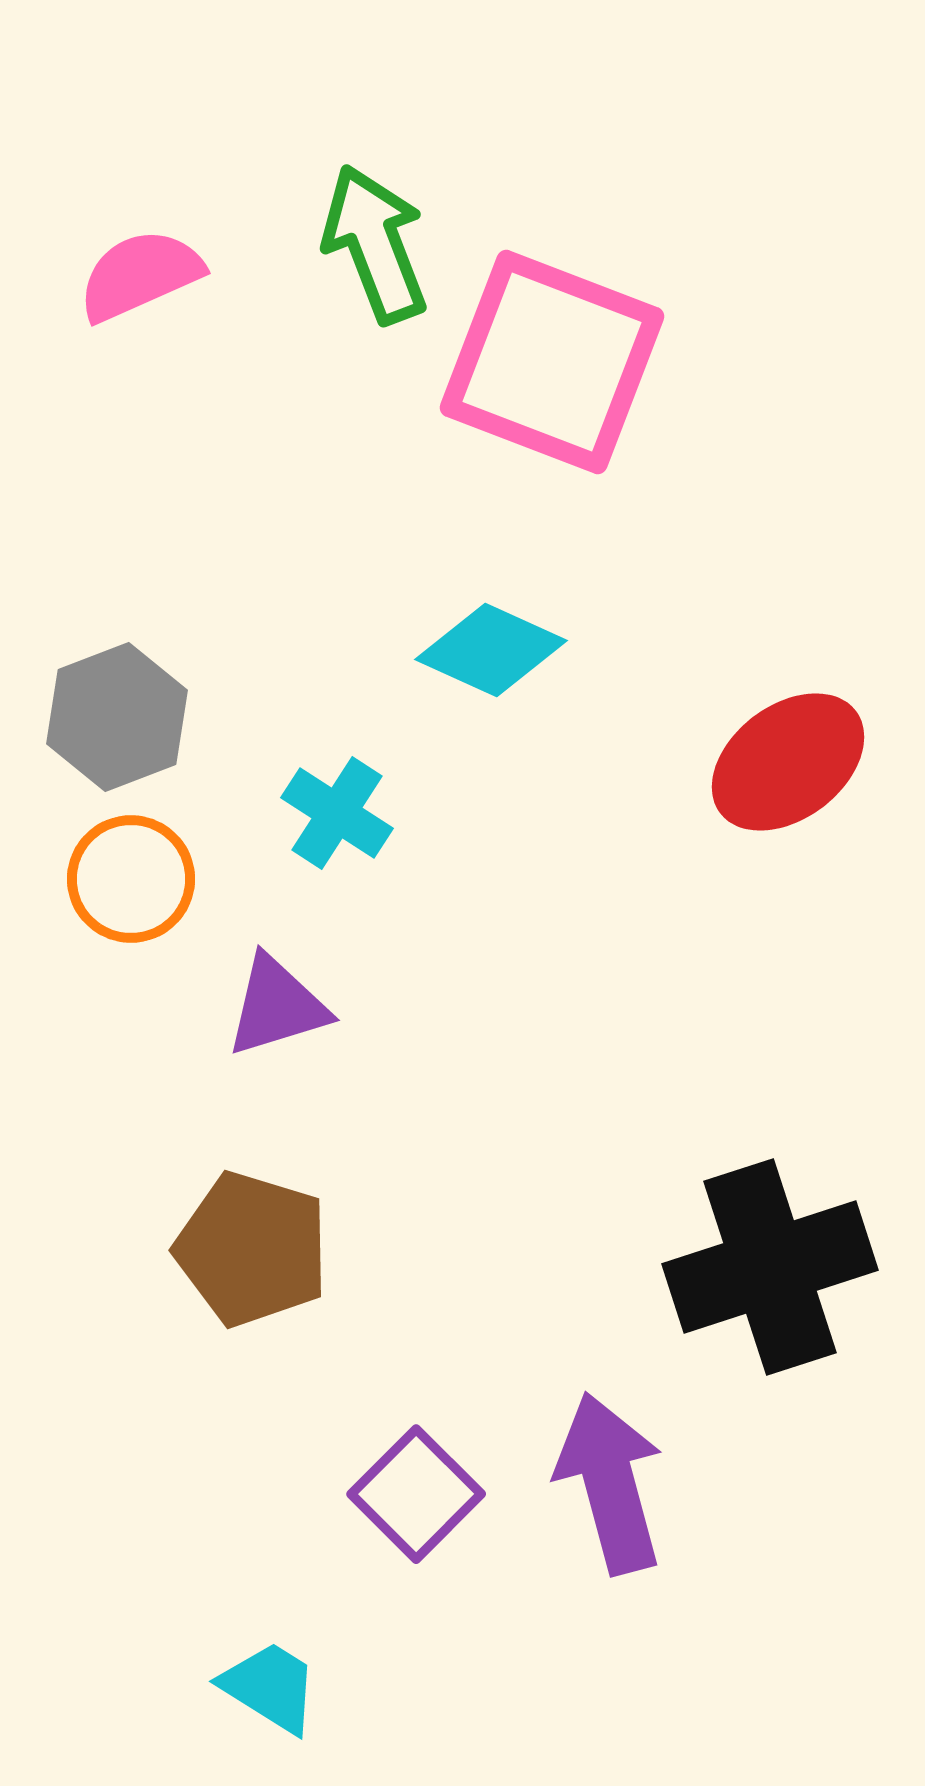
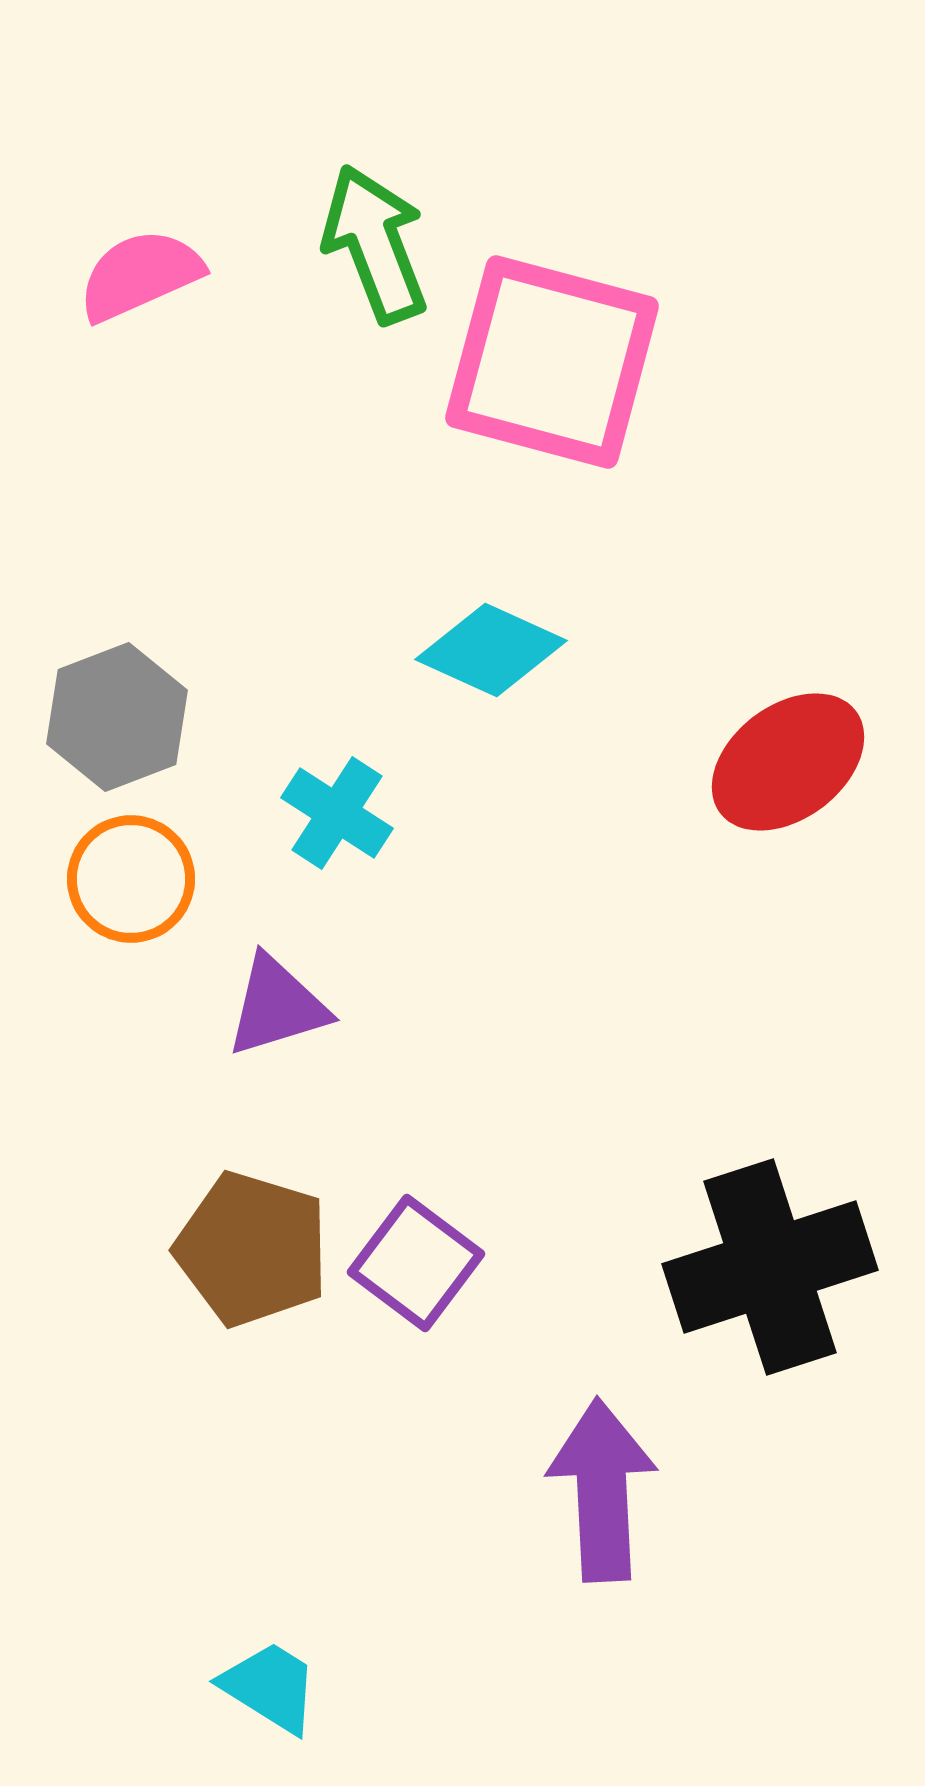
pink square: rotated 6 degrees counterclockwise
purple arrow: moved 8 px left, 7 px down; rotated 12 degrees clockwise
purple square: moved 231 px up; rotated 8 degrees counterclockwise
